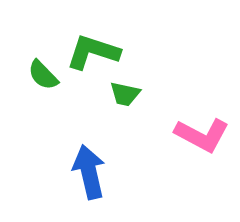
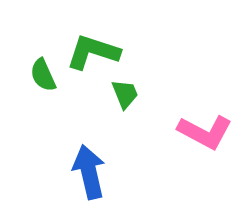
green semicircle: rotated 20 degrees clockwise
green trapezoid: rotated 124 degrees counterclockwise
pink L-shape: moved 3 px right, 3 px up
